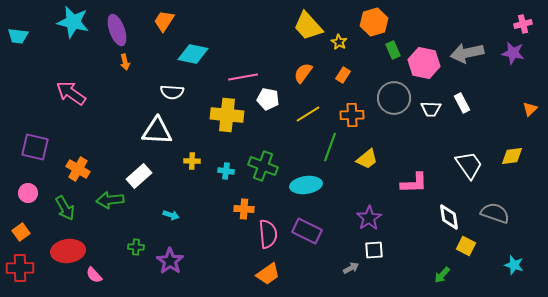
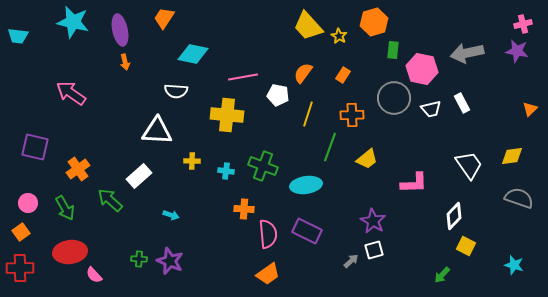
orange trapezoid at (164, 21): moved 3 px up
purple ellipse at (117, 30): moved 3 px right; rotated 8 degrees clockwise
yellow star at (339, 42): moved 6 px up
green rectangle at (393, 50): rotated 30 degrees clockwise
purple star at (513, 53): moved 4 px right, 2 px up
pink hexagon at (424, 63): moved 2 px left, 6 px down
white semicircle at (172, 92): moved 4 px right, 1 px up
white pentagon at (268, 99): moved 10 px right, 4 px up
white trapezoid at (431, 109): rotated 15 degrees counterclockwise
yellow line at (308, 114): rotated 40 degrees counterclockwise
orange cross at (78, 169): rotated 25 degrees clockwise
pink circle at (28, 193): moved 10 px down
green arrow at (110, 200): rotated 48 degrees clockwise
gray semicircle at (495, 213): moved 24 px right, 15 px up
white diamond at (449, 217): moved 5 px right, 1 px up; rotated 52 degrees clockwise
purple star at (369, 218): moved 4 px right, 3 px down; rotated 10 degrees counterclockwise
green cross at (136, 247): moved 3 px right, 12 px down
white square at (374, 250): rotated 12 degrees counterclockwise
red ellipse at (68, 251): moved 2 px right, 1 px down
purple star at (170, 261): rotated 12 degrees counterclockwise
gray arrow at (351, 268): moved 7 px up; rotated 14 degrees counterclockwise
